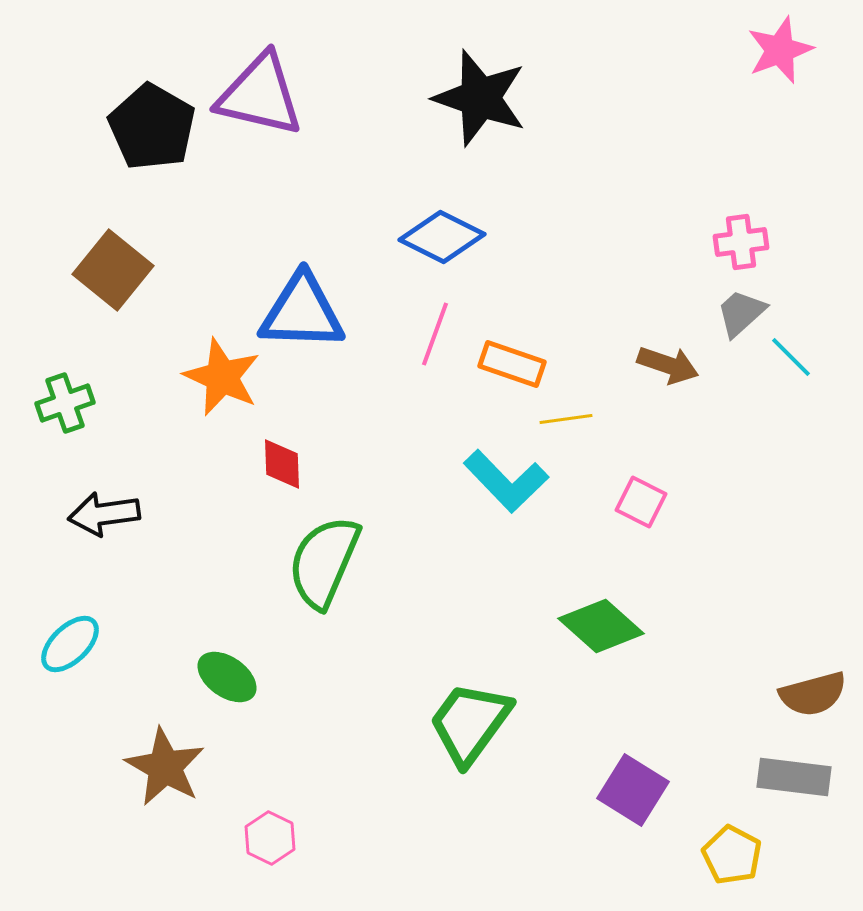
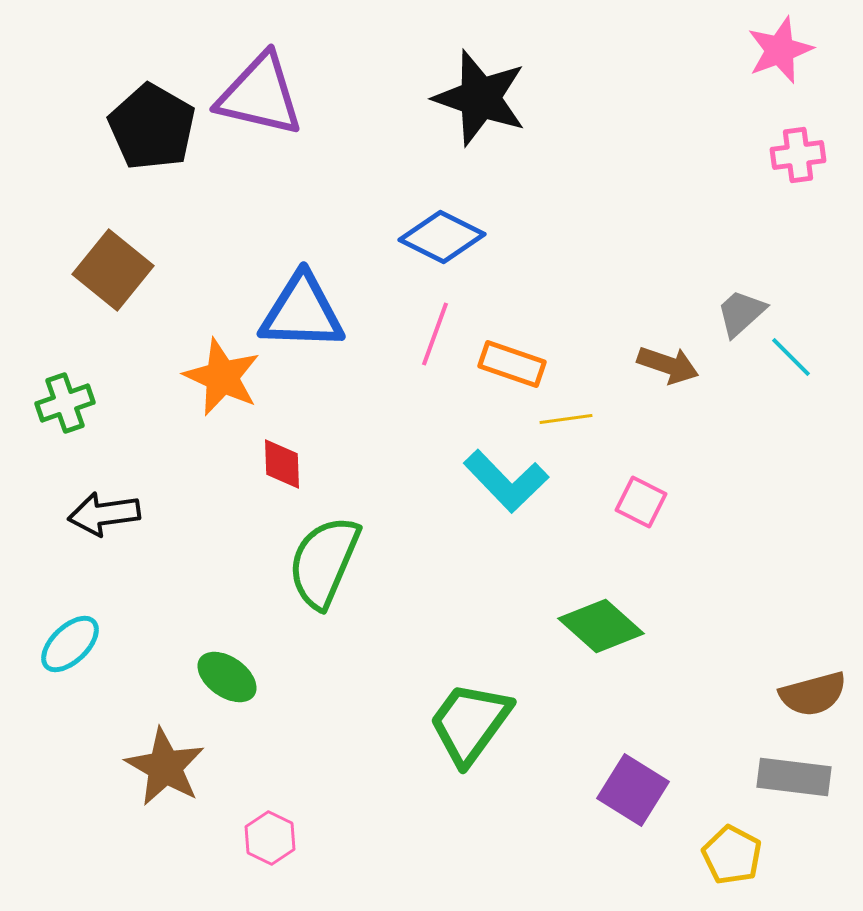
pink cross: moved 57 px right, 87 px up
